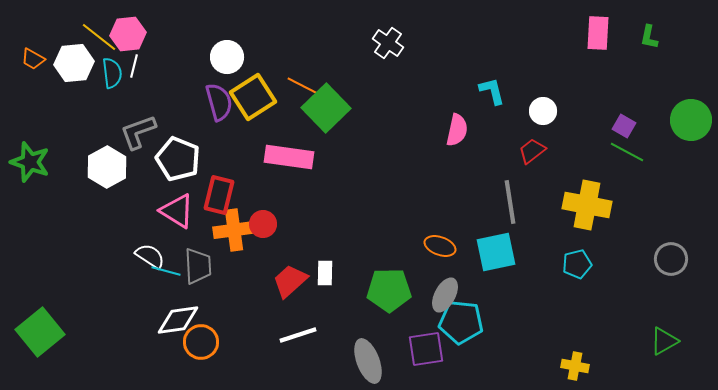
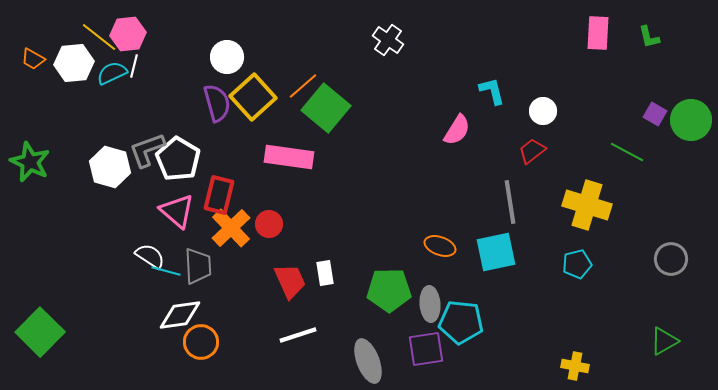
green L-shape at (649, 37): rotated 25 degrees counterclockwise
white cross at (388, 43): moved 3 px up
cyan semicircle at (112, 73): rotated 108 degrees counterclockwise
orange line at (303, 86): rotated 68 degrees counterclockwise
yellow square at (253, 97): rotated 9 degrees counterclockwise
purple semicircle at (219, 102): moved 2 px left, 1 px down
green square at (326, 108): rotated 6 degrees counterclockwise
purple square at (624, 126): moved 31 px right, 12 px up
pink semicircle at (457, 130): rotated 20 degrees clockwise
gray L-shape at (138, 132): moved 9 px right, 18 px down
white pentagon at (178, 159): rotated 9 degrees clockwise
green star at (30, 162): rotated 6 degrees clockwise
white hexagon at (107, 167): moved 3 px right; rotated 15 degrees counterclockwise
yellow cross at (587, 205): rotated 6 degrees clockwise
pink triangle at (177, 211): rotated 9 degrees clockwise
red circle at (263, 224): moved 6 px right
orange cross at (234, 230): moved 3 px left, 2 px up; rotated 36 degrees counterclockwise
white rectangle at (325, 273): rotated 10 degrees counterclockwise
red trapezoid at (290, 281): rotated 108 degrees clockwise
gray ellipse at (445, 295): moved 15 px left, 9 px down; rotated 32 degrees counterclockwise
white diamond at (178, 320): moved 2 px right, 5 px up
green square at (40, 332): rotated 6 degrees counterclockwise
